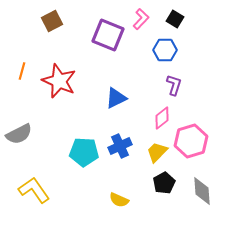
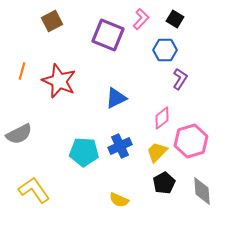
purple L-shape: moved 6 px right, 6 px up; rotated 15 degrees clockwise
